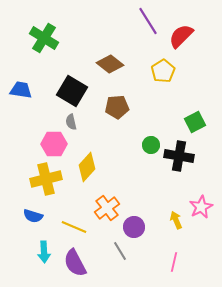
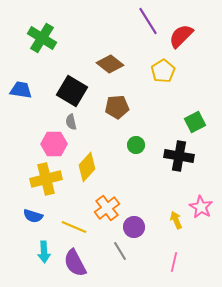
green cross: moved 2 px left
green circle: moved 15 px left
pink star: rotated 15 degrees counterclockwise
